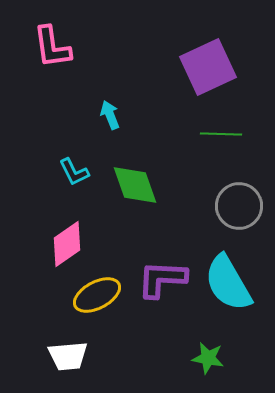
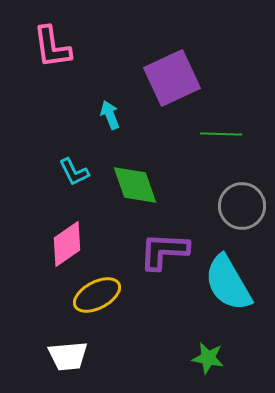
purple square: moved 36 px left, 11 px down
gray circle: moved 3 px right
purple L-shape: moved 2 px right, 28 px up
